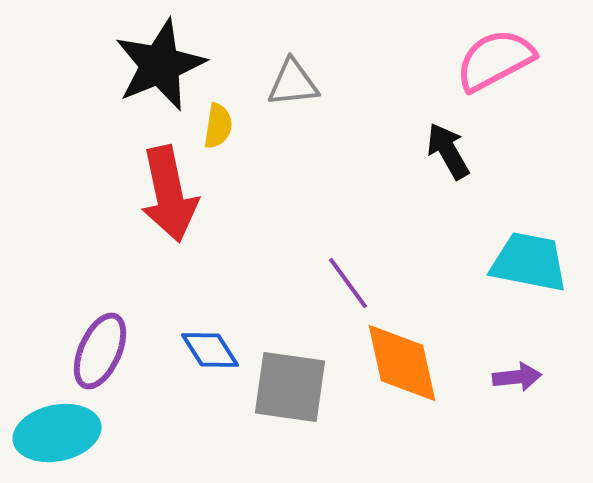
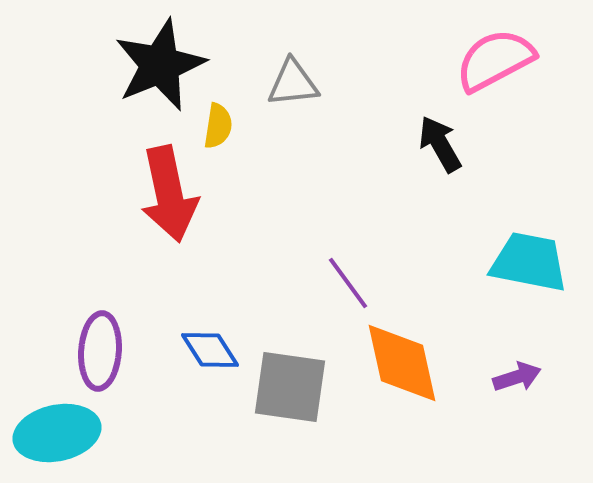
black arrow: moved 8 px left, 7 px up
purple ellipse: rotated 20 degrees counterclockwise
purple arrow: rotated 12 degrees counterclockwise
